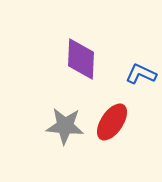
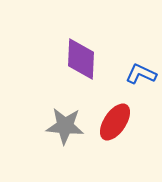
red ellipse: moved 3 px right
